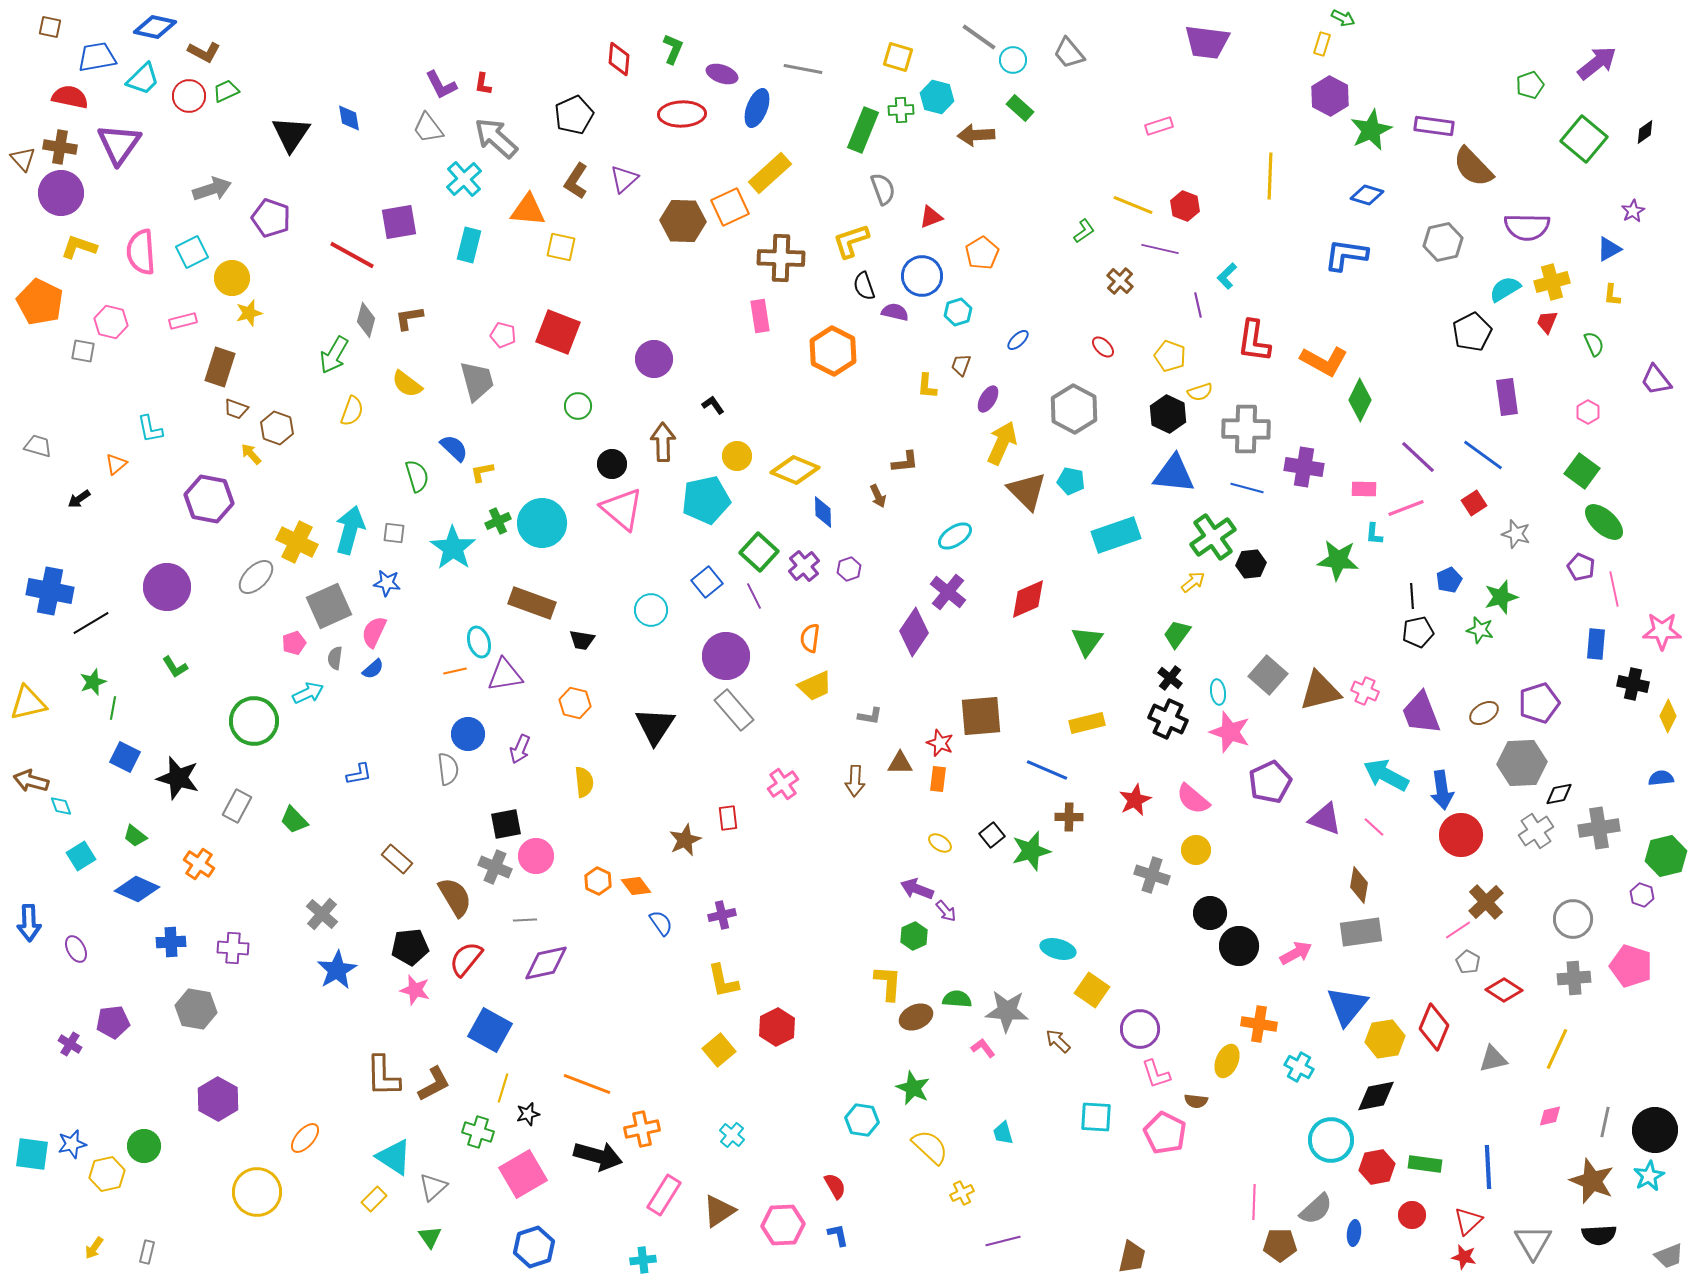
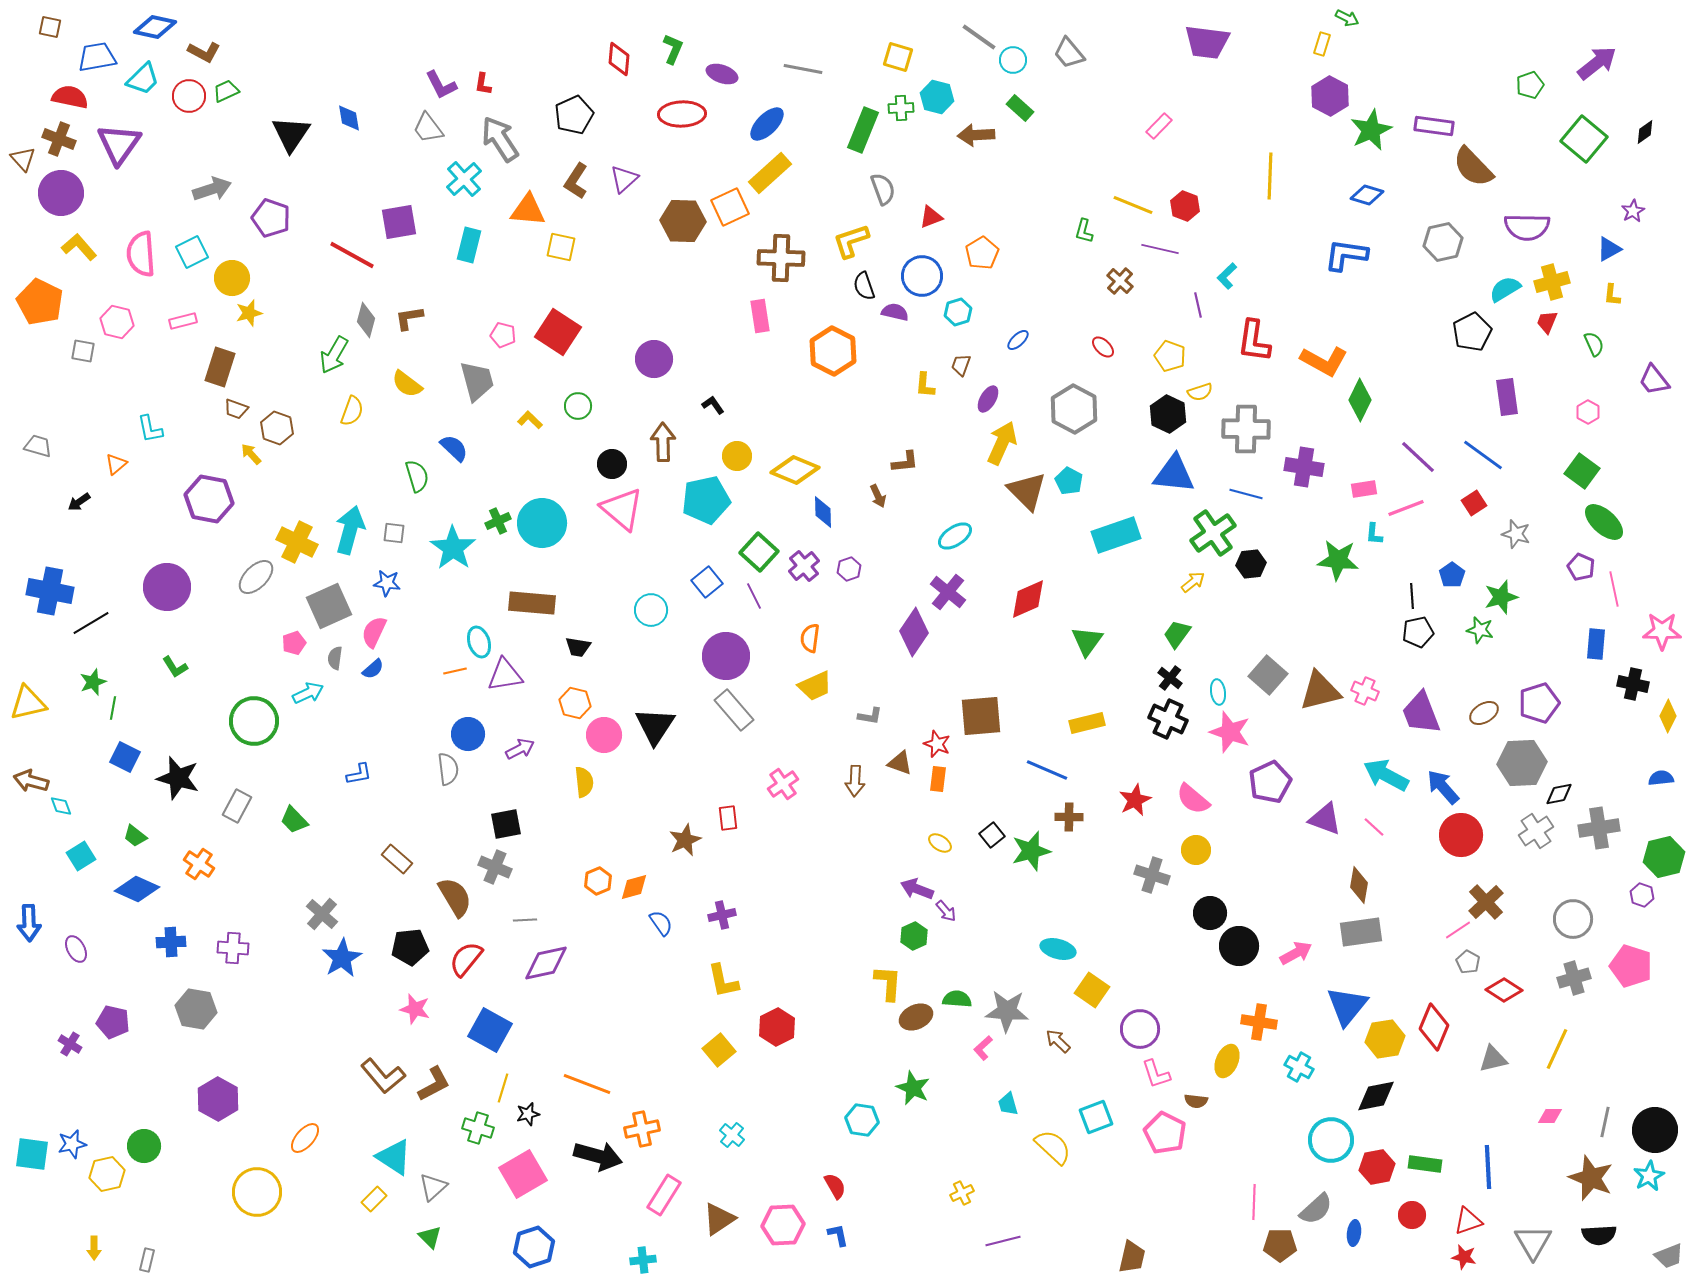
green arrow at (1343, 18): moved 4 px right
blue ellipse at (757, 108): moved 10 px right, 16 px down; rotated 24 degrees clockwise
green cross at (901, 110): moved 2 px up
pink rectangle at (1159, 126): rotated 28 degrees counterclockwise
gray arrow at (496, 138): moved 4 px right, 1 px down; rotated 15 degrees clockwise
brown cross at (60, 147): moved 1 px left, 8 px up; rotated 12 degrees clockwise
green L-shape at (1084, 231): rotated 140 degrees clockwise
yellow L-shape at (79, 247): rotated 30 degrees clockwise
pink semicircle at (141, 252): moved 2 px down
pink hexagon at (111, 322): moved 6 px right
red square at (558, 332): rotated 12 degrees clockwise
purple trapezoid at (1656, 380): moved 2 px left
yellow L-shape at (927, 386): moved 2 px left, 1 px up
yellow L-shape at (482, 472): moved 48 px right, 52 px up; rotated 55 degrees clockwise
cyan pentagon at (1071, 481): moved 2 px left; rotated 16 degrees clockwise
blue line at (1247, 488): moved 1 px left, 6 px down
pink rectangle at (1364, 489): rotated 10 degrees counterclockwise
black arrow at (79, 499): moved 3 px down
green cross at (1213, 537): moved 4 px up
blue pentagon at (1449, 580): moved 3 px right, 5 px up; rotated 10 degrees counterclockwise
brown rectangle at (532, 603): rotated 15 degrees counterclockwise
black trapezoid at (582, 640): moved 4 px left, 7 px down
red star at (940, 743): moved 3 px left, 1 px down
purple arrow at (520, 749): rotated 140 degrees counterclockwise
brown triangle at (900, 763): rotated 20 degrees clockwise
blue arrow at (1442, 790): moved 1 px right, 3 px up; rotated 147 degrees clockwise
pink circle at (536, 856): moved 68 px right, 121 px up
green hexagon at (1666, 856): moved 2 px left, 1 px down
orange hexagon at (598, 881): rotated 12 degrees clockwise
orange diamond at (636, 886): moved 2 px left, 1 px down; rotated 68 degrees counterclockwise
blue star at (337, 970): moved 5 px right, 12 px up
gray cross at (1574, 978): rotated 12 degrees counterclockwise
pink star at (415, 990): moved 19 px down
purple pentagon at (113, 1022): rotated 20 degrees clockwise
orange cross at (1259, 1024): moved 2 px up
pink L-shape at (983, 1048): rotated 95 degrees counterclockwise
brown L-shape at (383, 1076): rotated 39 degrees counterclockwise
pink diamond at (1550, 1116): rotated 15 degrees clockwise
cyan square at (1096, 1117): rotated 24 degrees counterclockwise
green cross at (478, 1132): moved 4 px up
cyan trapezoid at (1003, 1133): moved 5 px right, 29 px up
yellow semicircle at (930, 1147): moved 123 px right
brown star at (1592, 1181): moved 1 px left, 3 px up
brown triangle at (719, 1211): moved 8 px down
red triangle at (1468, 1221): rotated 24 degrees clockwise
green triangle at (430, 1237): rotated 10 degrees counterclockwise
yellow arrow at (94, 1248): rotated 35 degrees counterclockwise
gray rectangle at (147, 1252): moved 8 px down
